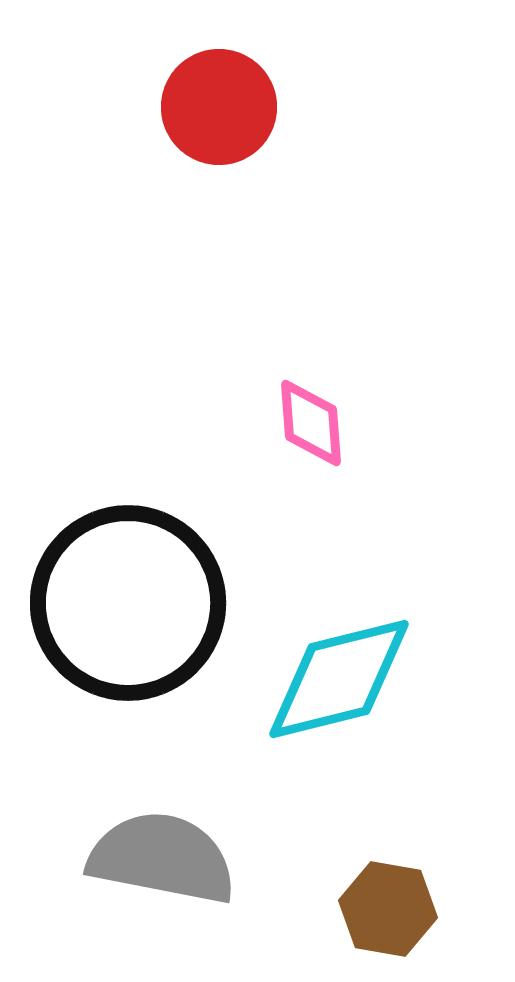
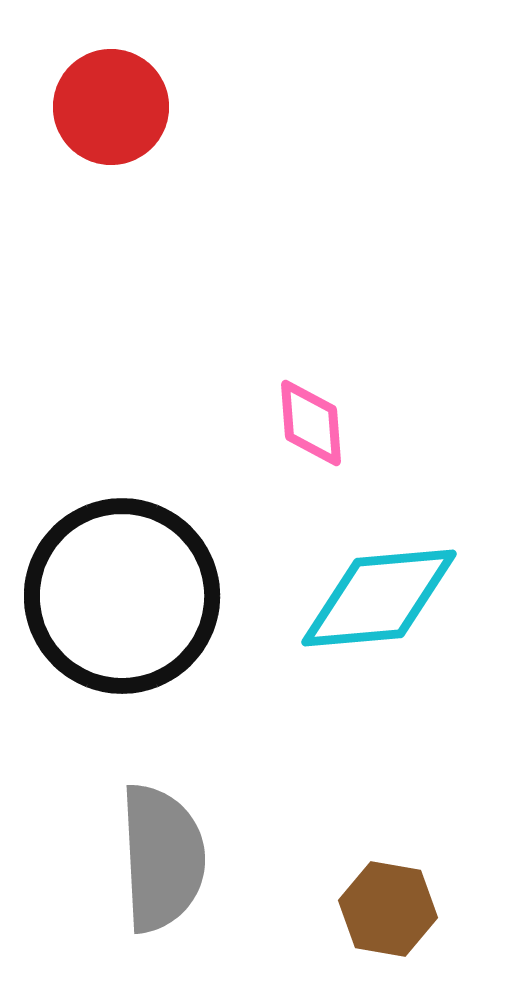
red circle: moved 108 px left
black circle: moved 6 px left, 7 px up
cyan diamond: moved 40 px right, 81 px up; rotated 9 degrees clockwise
gray semicircle: rotated 76 degrees clockwise
